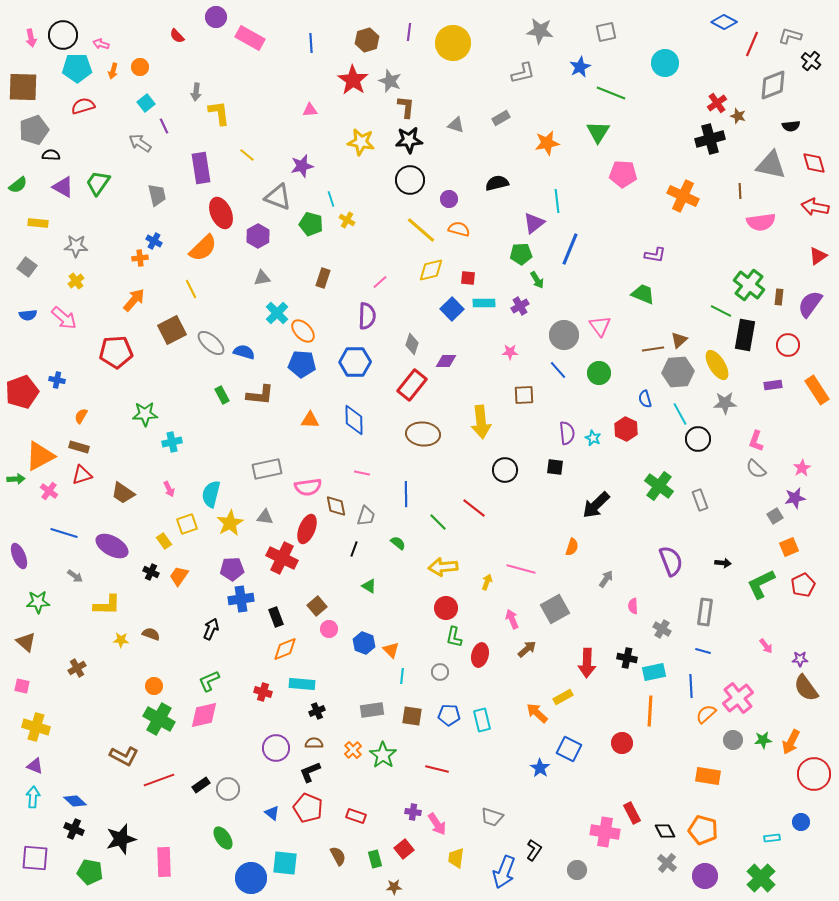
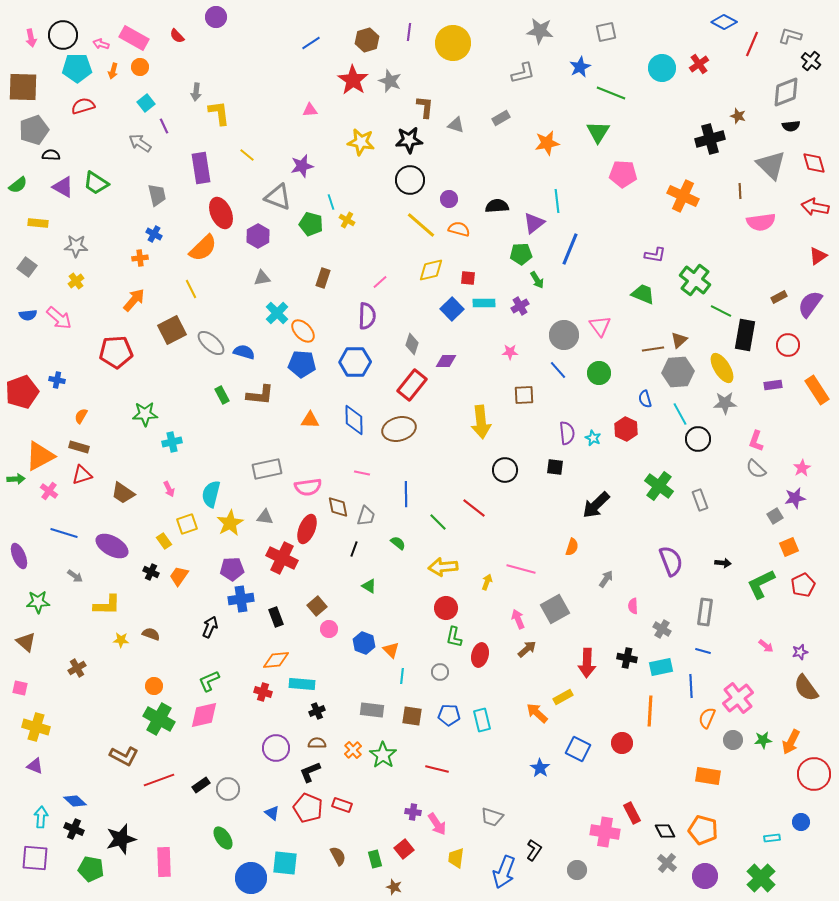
pink rectangle at (250, 38): moved 116 px left
blue line at (311, 43): rotated 60 degrees clockwise
cyan circle at (665, 63): moved 3 px left, 5 px down
gray diamond at (773, 85): moved 13 px right, 7 px down
red cross at (717, 103): moved 18 px left, 39 px up
brown L-shape at (406, 107): moved 19 px right
gray triangle at (771, 165): rotated 32 degrees clockwise
green trapezoid at (98, 183): moved 2 px left; rotated 92 degrees counterclockwise
black semicircle at (497, 183): moved 23 px down; rotated 10 degrees clockwise
cyan line at (331, 199): moved 3 px down
yellow line at (421, 230): moved 5 px up
blue cross at (154, 241): moved 7 px up
green cross at (749, 285): moved 54 px left, 5 px up
brown rectangle at (779, 297): rotated 56 degrees clockwise
pink arrow at (64, 318): moved 5 px left
yellow ellipse at (717, 365): moved 5 px right, 3 px down
brown ellipse at (423, 434): moved 24 px left, 5 px up; rotated 20 degrees counterclockwise
brown diamond at (336, 506): moved 2 px right, 1 px down
pink arrow at (512, 619): moved 6 px right
black arrow at (211, 629): moved 1 px left, 2 px up
pink arrow at (766, 646): rotated 14 degrees counterclockwise
orange diamond at (285, 649): moved 9 px left, 11 px down; rotated 16 degrees clockwise
purple star at (800, 659): moved 7 px up; rotated 14 degrees counterclockwise
cyan rectangle at (654, 672): moved 7 px right, 5 px up
pink square at (22, 686): moved 2 px left, 2 px down
gray rectangle at (372, 710): rotated 15 degrees clockwise
orange semicircle at (706, 714): moved 1 px right, 4 px down; rotated 25 degrees counterclockwise
brown semicircle at (314, 743): moved 3 px right
blue square at (569, 749): moved 9 px right
cyan arrow at (33, 797): moved 8 px right, 20 px down
red rectangle at (356, 816): moved 14 px left, 11 px up
green pentagon at (90, 872): moved 1 px right, 3 px up
brown star at (394, 887): rotated 21 degrees clockwise
